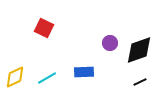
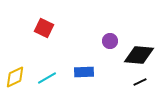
purple circle: moved 2 px up
black diamond: moved 5 px down; rotated 24 degrees clockwise
